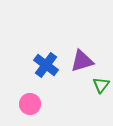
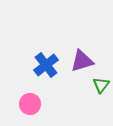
blue cross: rotated 15 degrees clockwise
